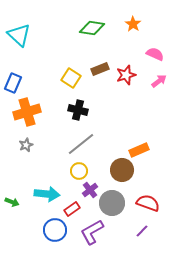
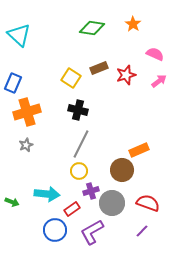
brown rectangle: moved 1 px left, 1 px up
gray line: rotated 24 degrees counterclockwise
purple cross: moved 1 px right, 1 px down; rotated 21 degrees clockwise
